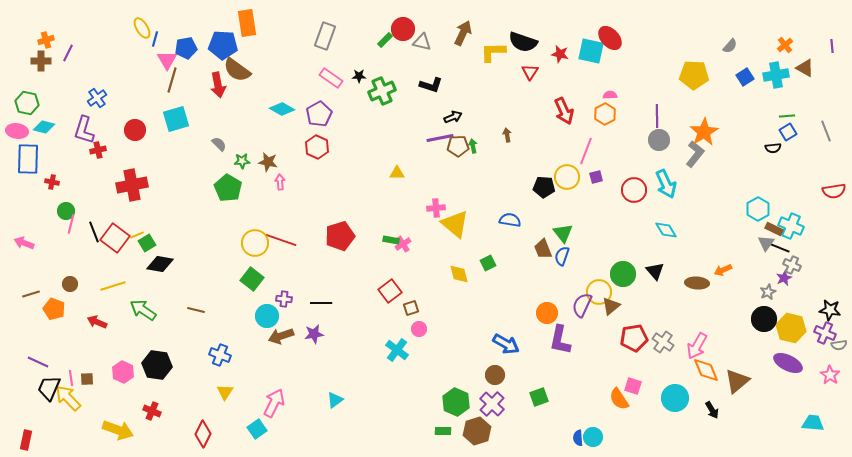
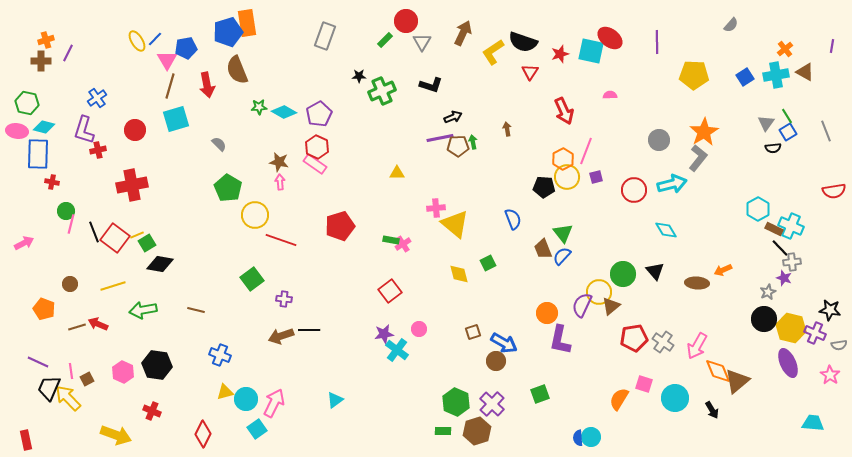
yellow ellipse at (142, 28): moved 5 px left, 13 px down
red circle at (403, 29): moved 3 px right, 8 px up
red ellipse at (610, 38): rotated 10 degrees counterclockwise
blue line at (155, 39): rotated 28 degrees clockwise
gray triangle at (422, 42): rotated 48 degrees clockwise
blue pentagon at (223, 45): moved 5 px right, 13 px up; rotated 20 degrees counterclockwise
orange cross at (785, 45): moved 4 px down
gray semicircle at (730, 46): moved 1 px right, 21 px up
purple line at (832, 46): rotated 16 degrees clockwise
yellow L-shape at (493, 52): rotated 32 degrees counterclockwise
red star at (560, 54): rotated 30 degrees counterclockwise
brown triangle at (805, 68): moved 4 px down
brown semicircle at (237, 70): rotated 32 degrees clockwise
pink rectangle at (331, 78): moved 16 px left, 86 px down
brown line at (172, 80): moved 2 px left, 6 px down
red arrow at (218, 85): moved 11 px left
cyan diamond at (282, 109): moved 2 px right, 3 px down
orange hexagon at (605, 114): moved 42 px left, 45 px down
purple line at (657, 116): moved 74 px up
green line at (787, 116): rotated 63 degrees clockwise
brown arrow at (507, 135): moved 6 px up
green arrow at (473, 146): moved 4 px up
gray L-shape at (695, 154): moved 3 px right, 4 px down
blue rectangle at (28, 159): moved 10 px right, 5 px up
green star at (242, 161): moved 17 px right, 54 px up
brown star at (268, 162): moved 11 px right
cyan arrow at (666, 184): moved 6 px right; rotated 80 degrees counterclockwise
blue semicircle at (510, 220): moved 3 px right, 1 px up; rotated 60 degrees clockwise
red pentagon at (340, 236): moved 10 px up
pink arrow at (24, 243): rotated 132 degrees clockwise
yellow circle at (255, 243): moved 28 px up
gray triangle at (766, 243): moved 120 px up
black line at (780, 248): rotated 24 degrees clockwise
blue semicircle at (562, 256): rotated 24 degrees clockwise
gray cross at (792, 265): moved 3 px up; rotated 30 degrees counterclockwise
purple star at (784, 278): rotated 28 degrees counterclockwise
green square at (252, 279): rotated 15 degrees clockwise
brown line at (31, 294): moved 46 px right, 33 px down
black line at (321, 303): moved 12 px left, 27 px down
brown square at (411, 308): moved 62 px right, 24 px down
orange pentagon at (54, 309): moved 10 px left
green arrow at (143, 310): rotated 44 degrees counterclockwise
cyan circle at (267, 316): moved 21 px left, 83 px down
red arrow at (97, 322): moved 1 px right, 2 px down
purple cross at (825, 333): moved 10 px left
purple star at (314, 334): moved 70 px right
blue arrow at (506, 344): moved 2 px left, 1 px up
purple ellipse at (788, 363): rotated 40 degrees clockwise
orange diamond at (706, 370): moved 12 px right, 1 px down
brown circle at (495, 375): moved 1 px right, 14 px up
pink line at (71, 378): moved 7 px up
brown square at (87, 379): rotated 24 degrees counterclockwise
pink square at (633, 386): moved 11 px right, 2 px up
yellow triangle at (225, 392): rotated 42 degrees clockwise
green square at (539, 397): moved 1 px right, 3 px up
orange semicircle at (619, 399): rotated 65 degrees clockwise
yellow arrow at (118, 430): moved 2 px left, 5 px down
cyan circle at (593, 437): moved 2 px left
red rectangle at (26, 440): rotated 24 degrees counterclockwise
